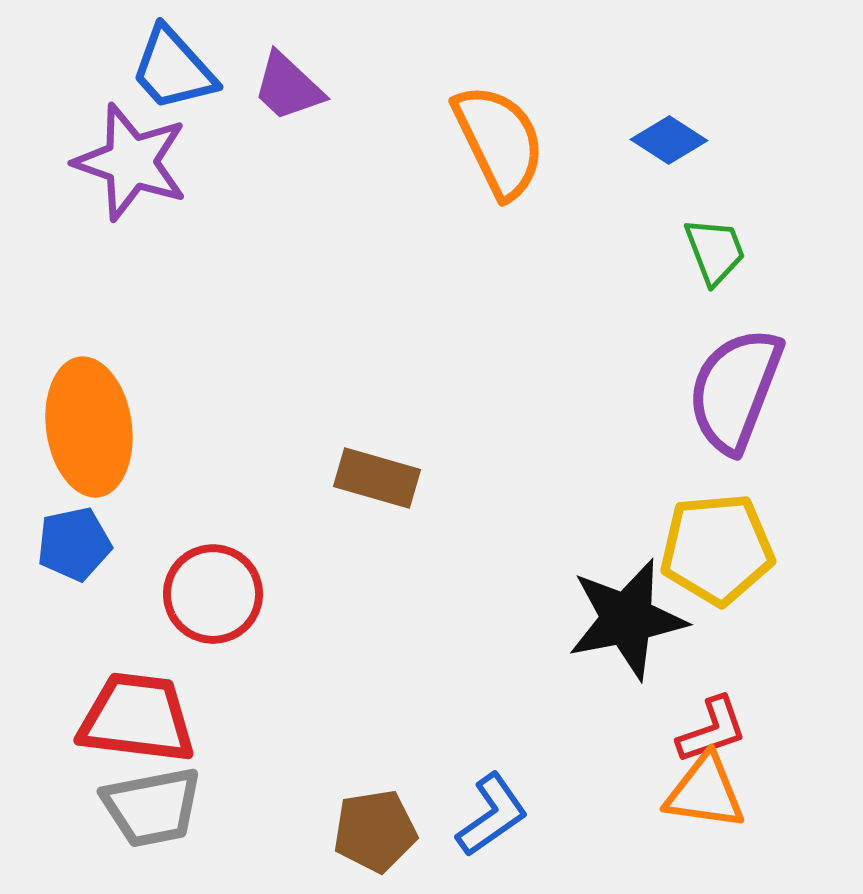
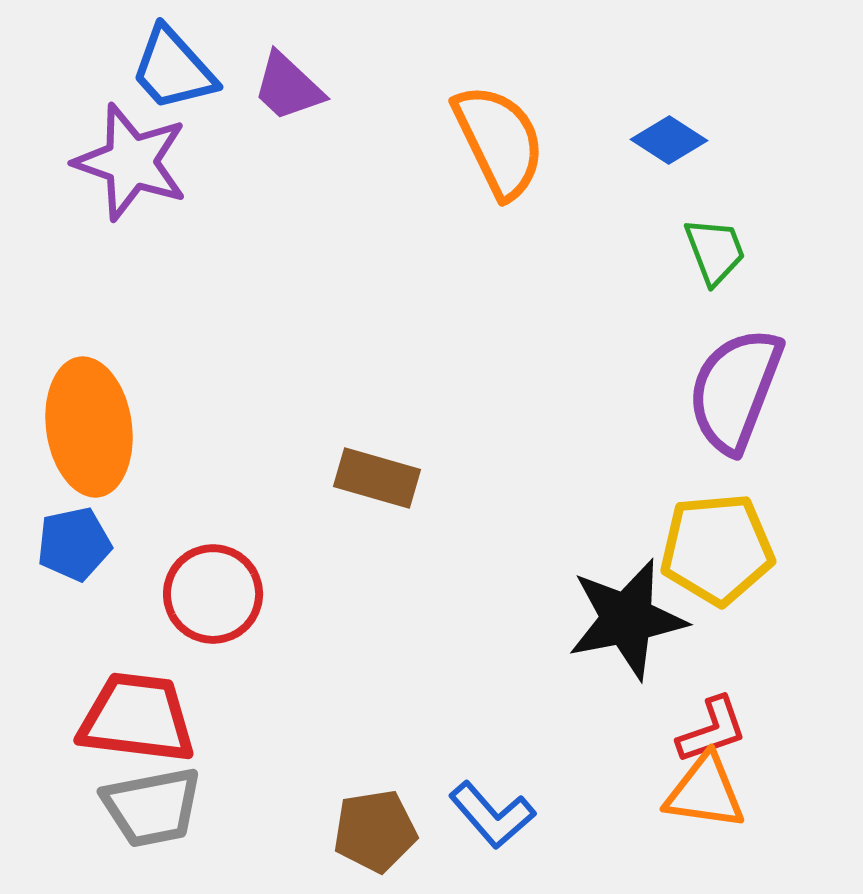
blue L-shape: rotated 84 degrees clockwise
